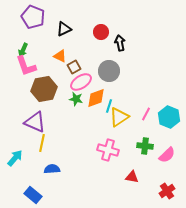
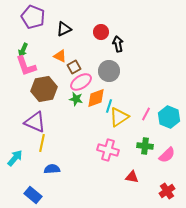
black arrow: moved 2 px left, 1 px down
